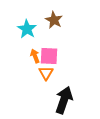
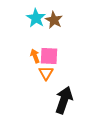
cyan star: moved 9 px right, 11 px up
